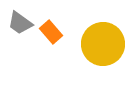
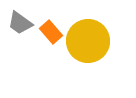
yellow circle: moved 15 px left, 3 px up
